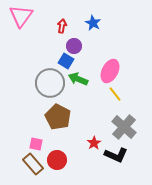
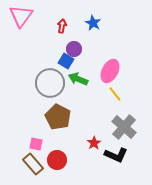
purple circle: moved 3 px down
